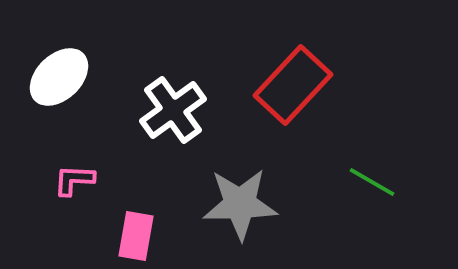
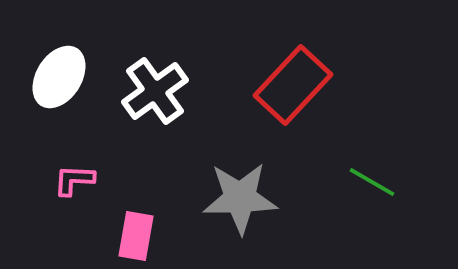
white ellipse: rotated 14 degrees counterclockwise
white cross: moved 18 px left, 19 px up
gray star: moved 6 px up
